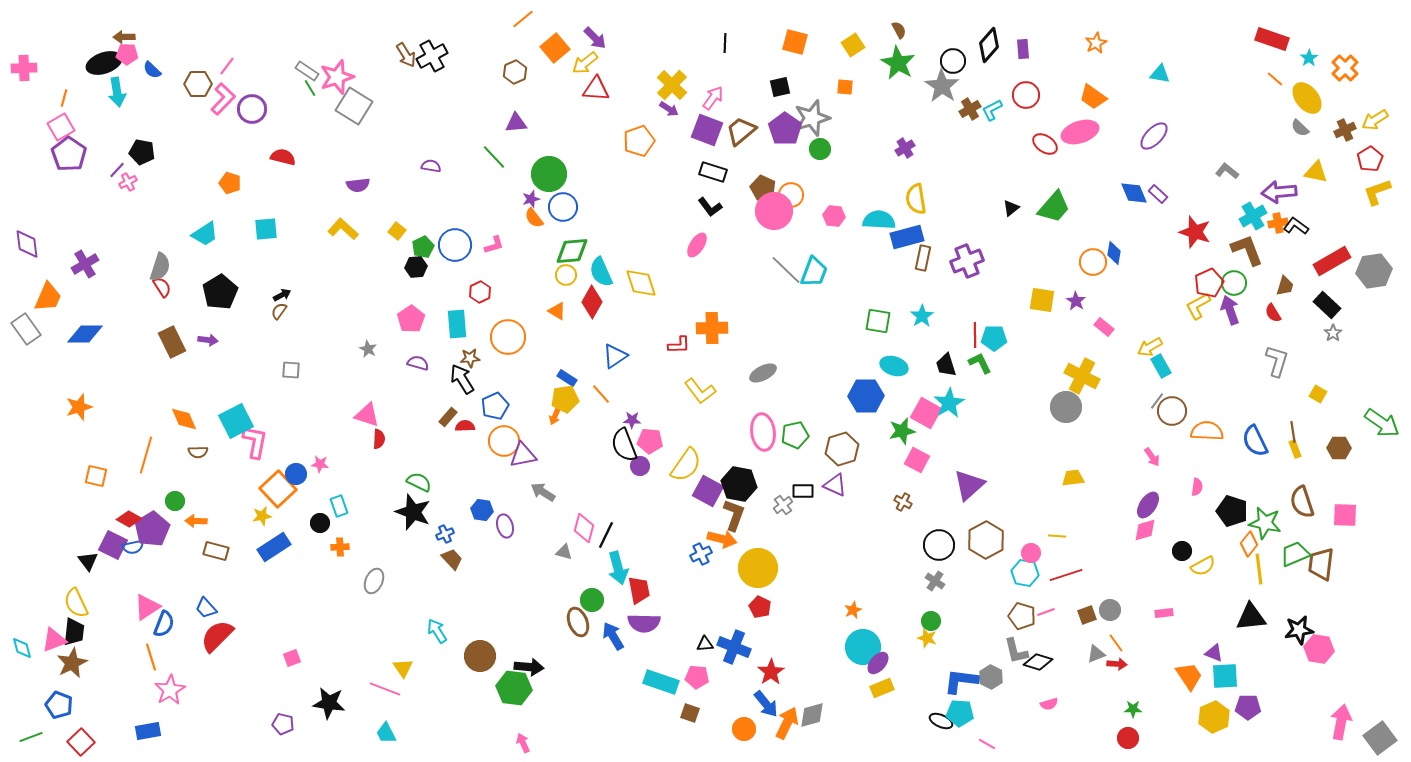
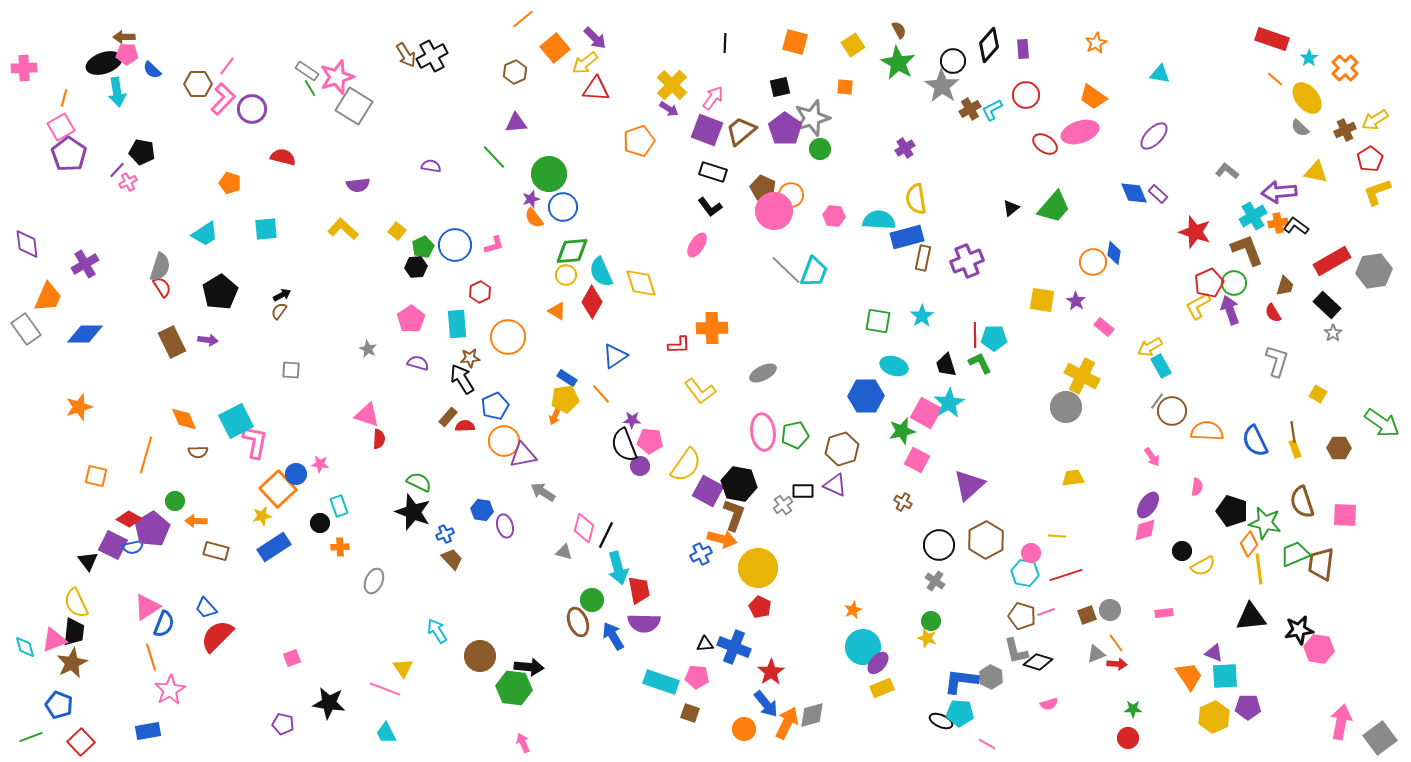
cyan diamond at (22, 648): moved 3 px right, 1 px up
